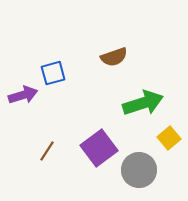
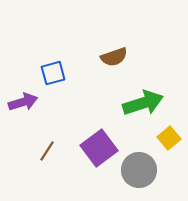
purple arrow: moved 7 px down
